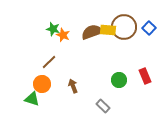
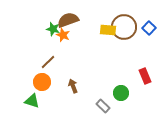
brown semicircle: moved 24 px left, 12 px up
brown line: moved 1 px left
green circle: moved 2 px right, 13 px down
orange circle: moved 2 px up
green triangle: moved 2 px down
